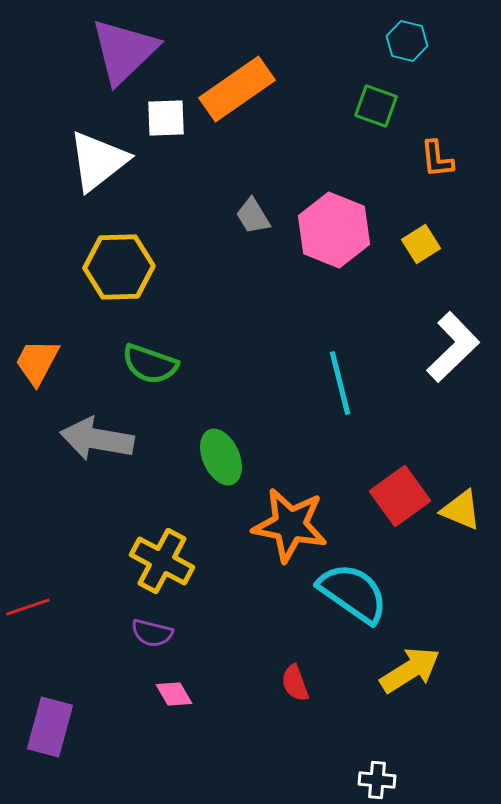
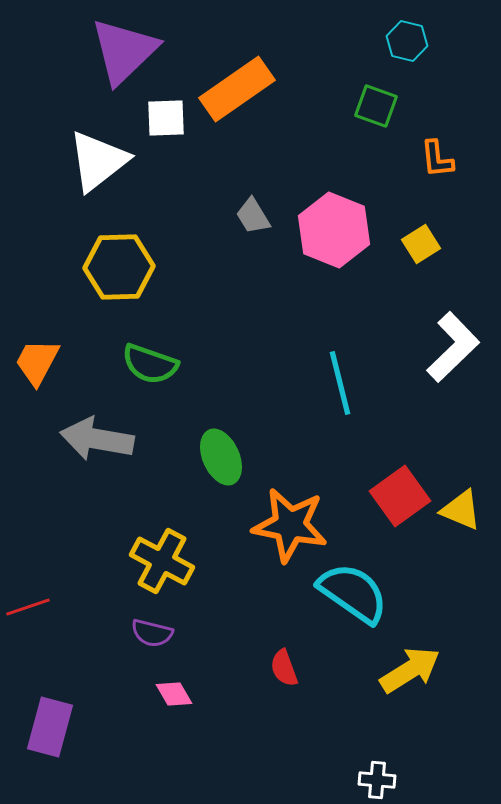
red semicircle: moved 11 px left, 15 px up
